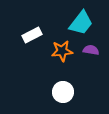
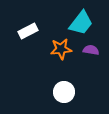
white rectangle: moved 4 px left, 4 px up
orange star: moved 1 px left, 2 px up
white circle: moved 1 px right
